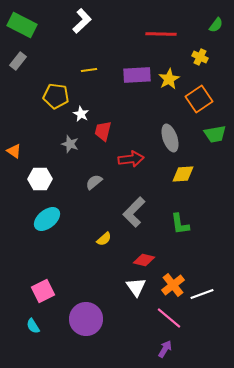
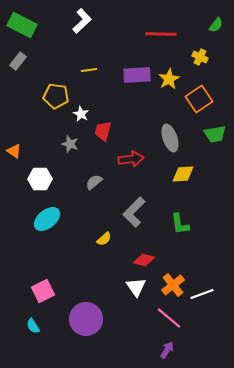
purple arrow: moved 2 px right, 1 px down
